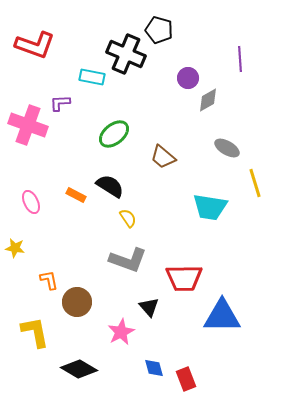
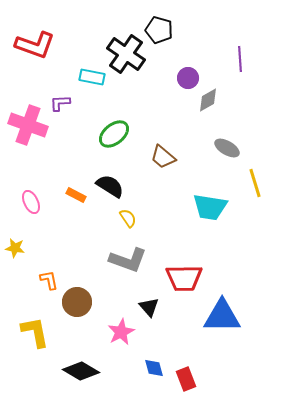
black cross: rotated 12 degrees clockwise
black diamond: moved 2 px right, 2 px down
